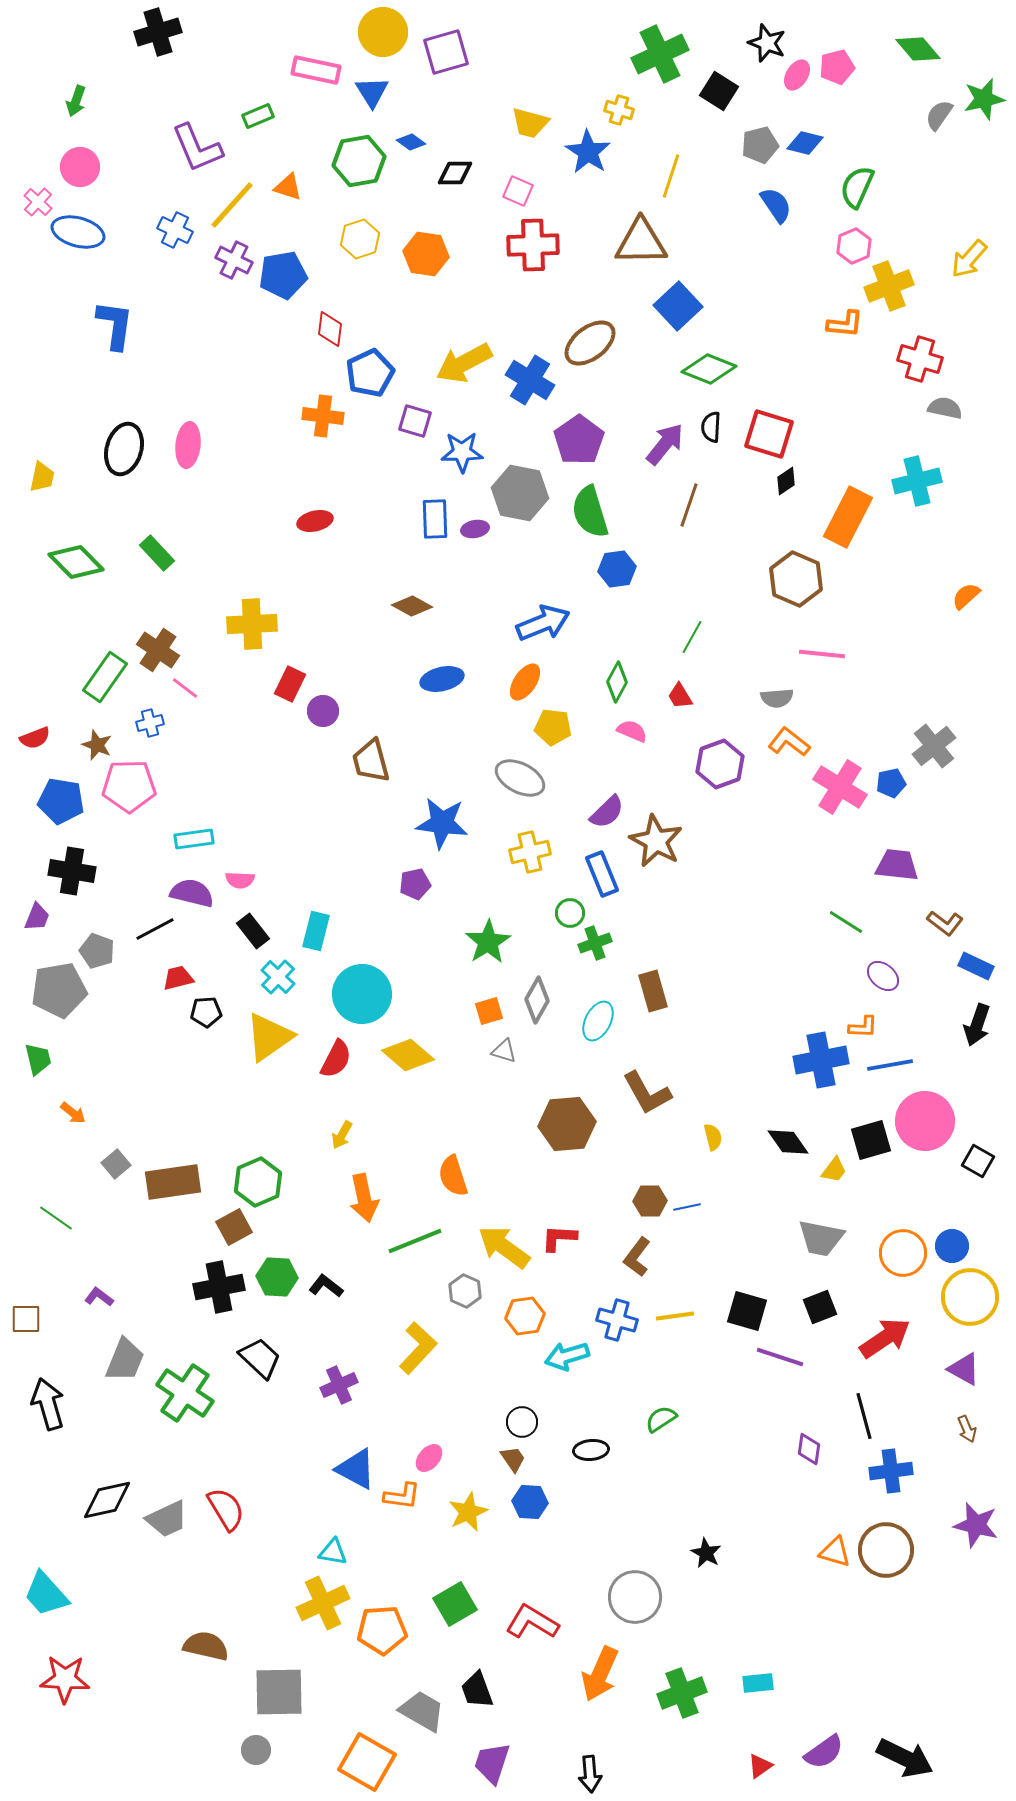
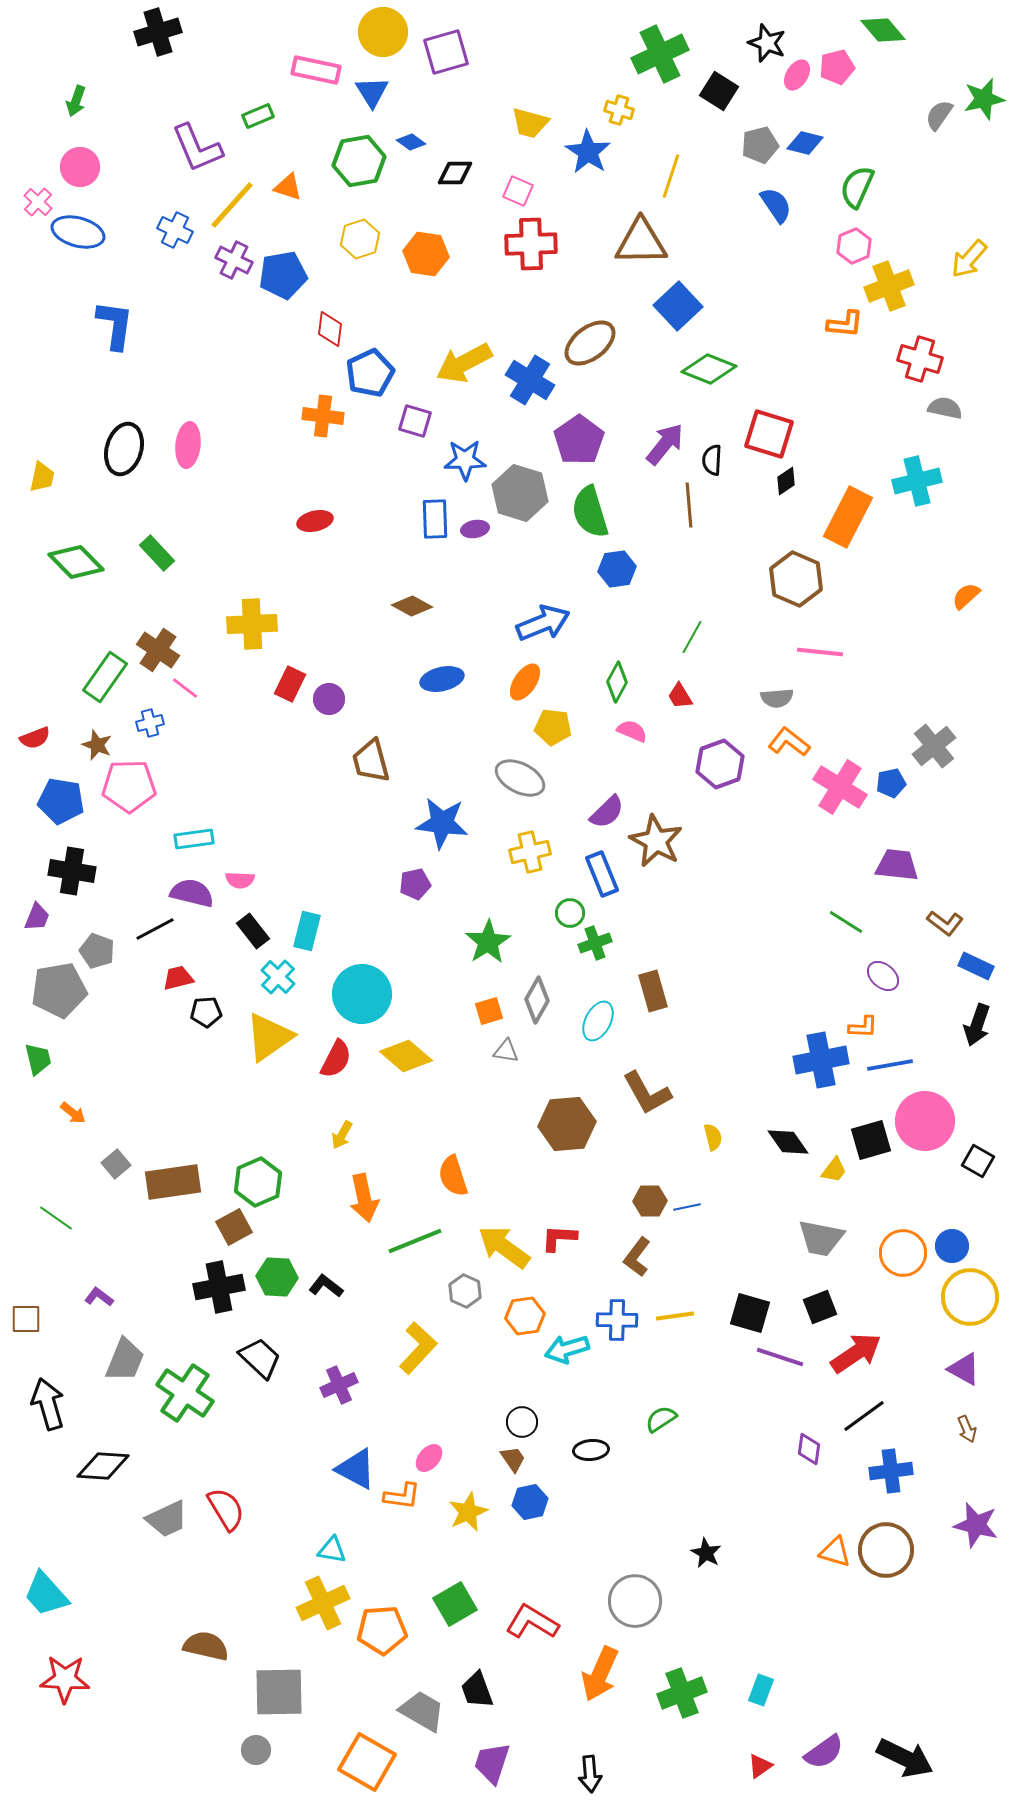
green diamond at (918, 49): moved 35 px left, 19 px up
red cross at (533, 245): moved 2 px left, 1 px up
black semicircle at (711, 427): moved 1 px right, 33 px down
blue star at (462, 452): moved 3 px right, 8 px down
gray hexagon at (520, 493): rotated 6 degrees clockwise
brown line at (689, 505): rotated 24 degrees counterclockwise
pink line at (822, 654): moved 2 px left, 2 px up
purple circle at (323, 711): moved 6 px right, 12 px up
cyan rectangle at (316, 931): moved 9 px left
gray triangle at (504, 1051): moved 2 px right; rotated 8 degrees counterclockwise
yellow diamond at (408, 1055): moved 2 px left, 1 px down
black square at (747, 1311): moved 3 px right, 2 px down
blue cross at (617, 1320): rotated 15 degrees counterclockwise
red arrow at (885, 1338): moved 29 px left, 15 px down
cyan arrow at (567, 1356): moved 7 px up
black line at (864, 1416): rotated 69 degrees clockwise
black diamond at (107, 1500): moved 4 px left, 34 px up; rotated 16 degrees clockwise
blue hexagon at (530, 1502): rotated 16 degrees counterclockwise
cyan triangle at (333, 1552): moved 1 px left, 2 px up
gray circle at (635, 1597): moved 4 px down
cyan rectangle at (758, 1683): moved 3 px right, 7 px down; rotated 64 degrees counterclockwise
